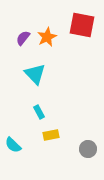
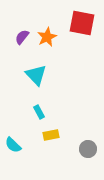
red square: moved 2 px up
purple semicircle: moved 1 px left, 1 px up
cyan triangle: moved 1 px right, 1 px down
